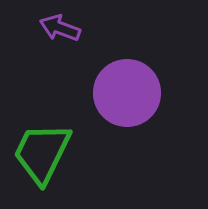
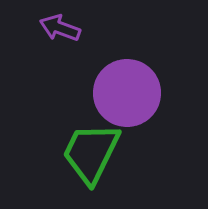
green trapezoid: moved 49 px right
